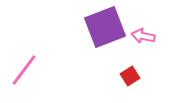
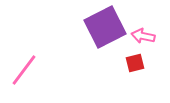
purple square: rotated 6 degrees counterclockwise
red square: moved 5 px right, 13 px up; rotated 18 degrees clockwise
